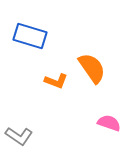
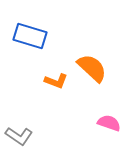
orange semicircle: rotated 12 degrees counterclockwise
